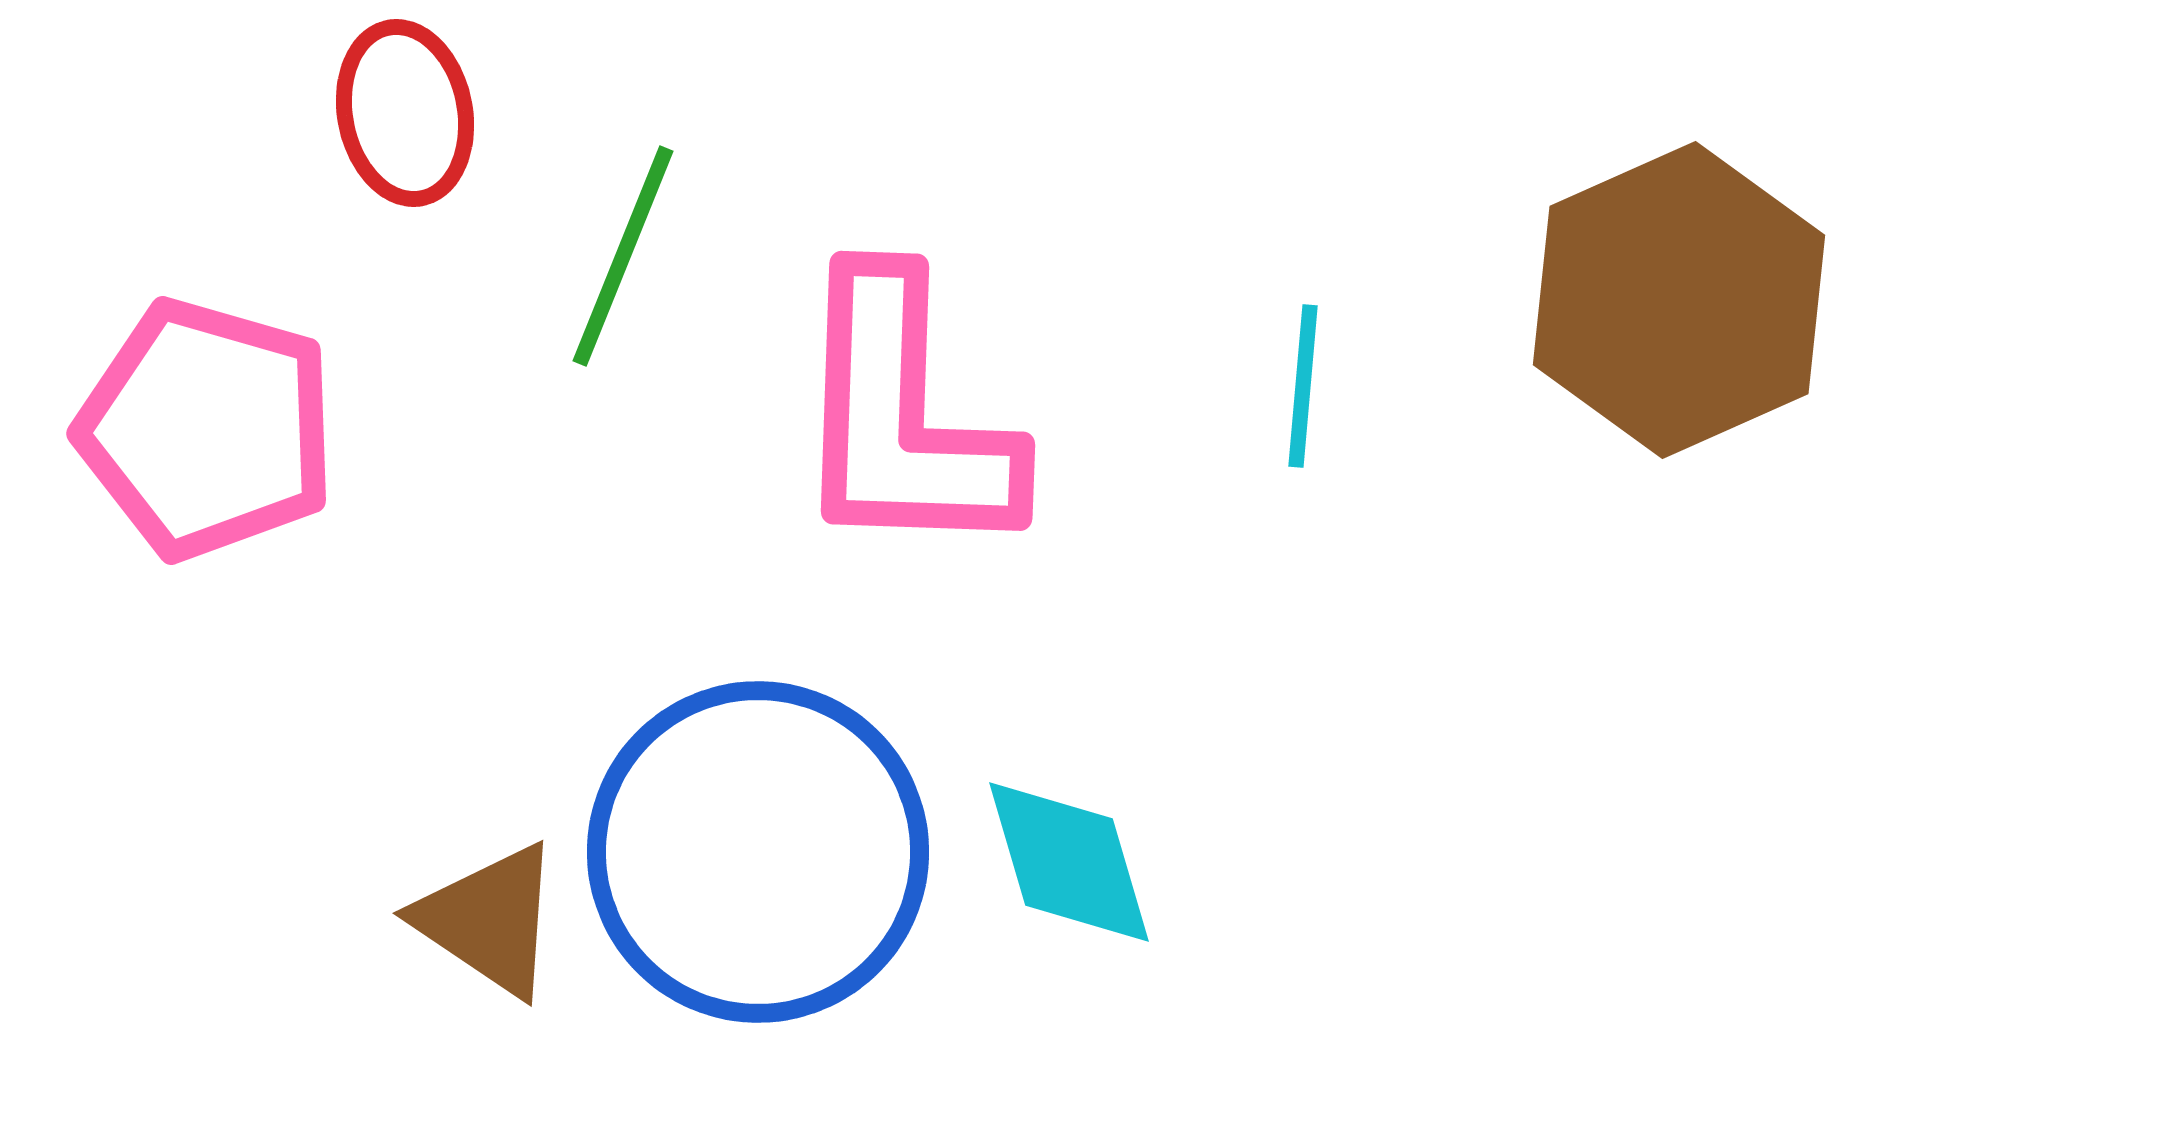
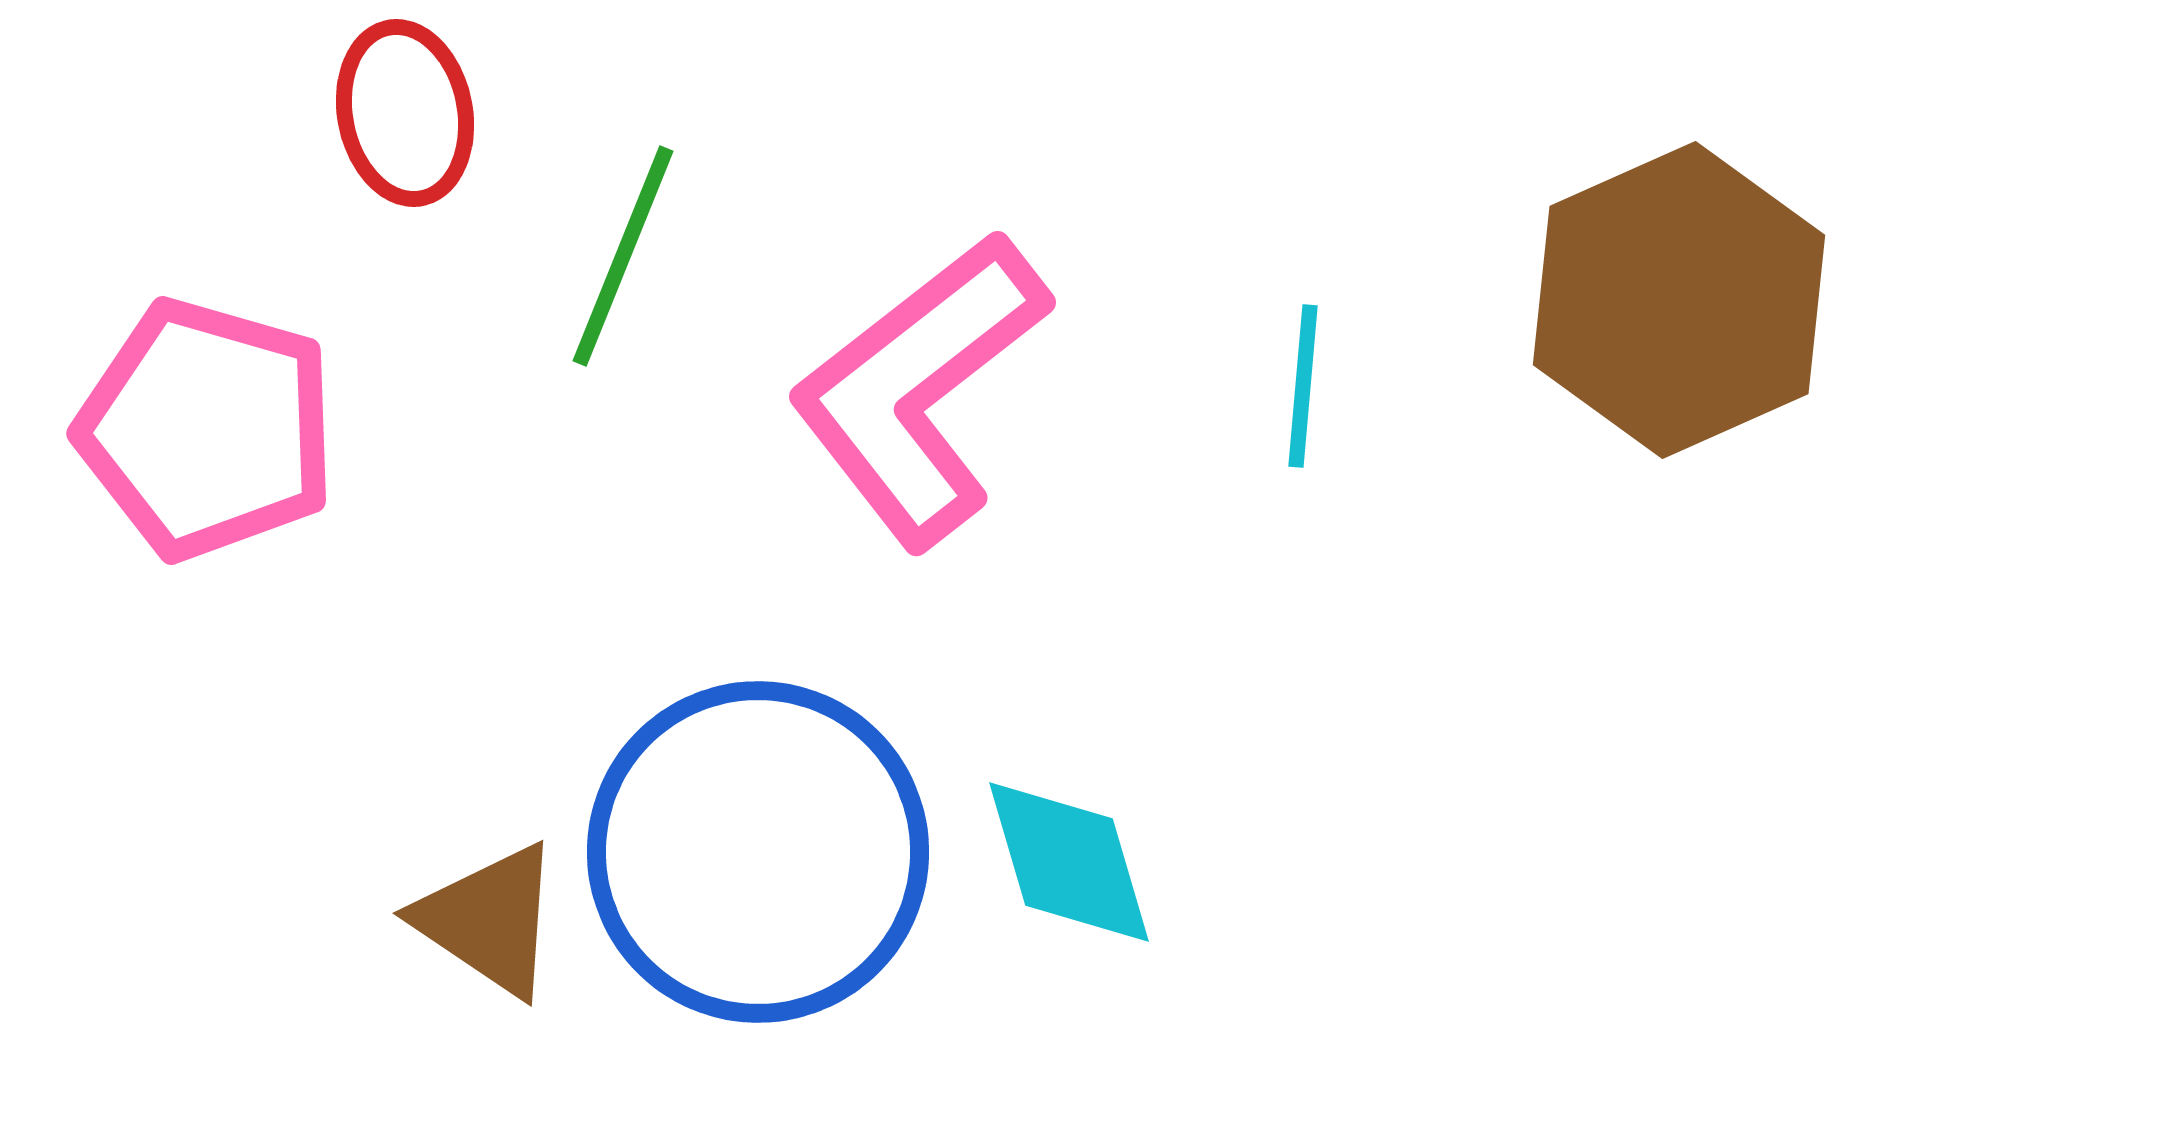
pink L-shape: moved 16 px right, 28 px up; rotated 50 degrees clockwise
